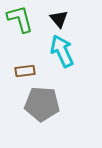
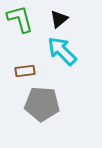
black triangle: rotated 30 degrees clockwise
cyan arrow: rotated 20 degrees counterclockwise
